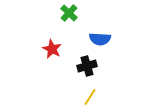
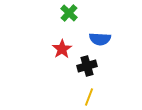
red star: moved 10 px right; rotated 12 degrees clockwise
yellow line: moved 1 px left; rotated 12 degrees counterclockwise
